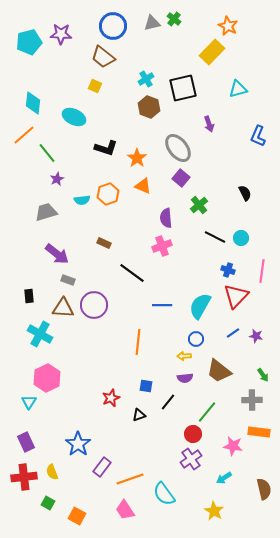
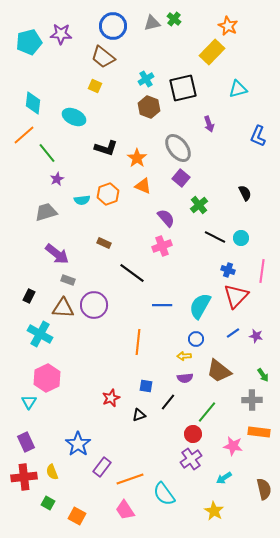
purple semicircle at (166, 218): rotated 144 degrees clockwise
black rectangle at (29, 296): rotated 32 degrees clockwise
